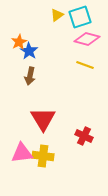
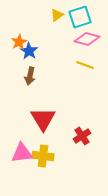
red cross: moved 2 px left; rotated 30 degrees clockwise
